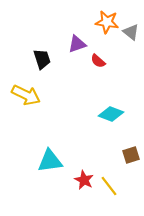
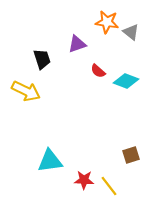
red semicircle: moved 10 px down
yellow arrow: moved 4 px up
cyan diamond: moved 15 px right, 33 px up
red star: rotated 24 degrees counterclockwise
